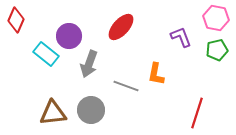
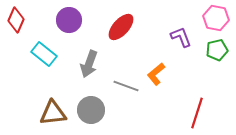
purple circle: moved 16 px up
cyan rectangle: moved 2 px left
orange L-shape: rotated 40 degrees clockwise
